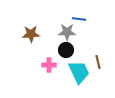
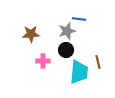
gray star: moved 1 px up; rotated 18 degrees counterclockwise
pink cross: moved 6 px left, 4 px up
cyan trapezoid: rotated 30 degrees clockwise
